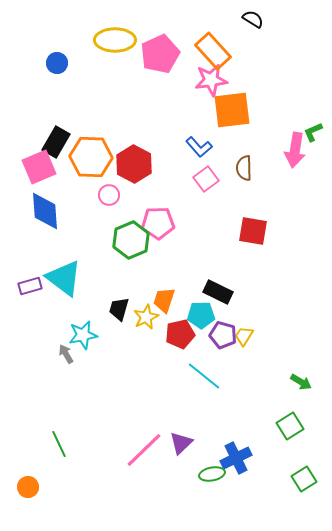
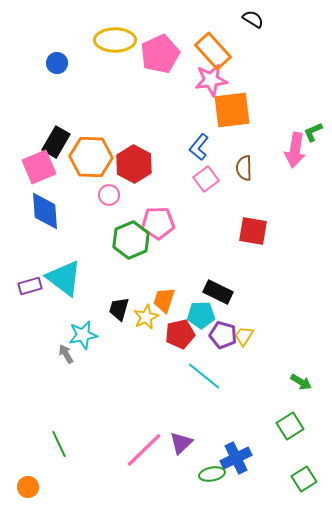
blue L-shape at (199, 147): rotated 80 degrees clockwise
